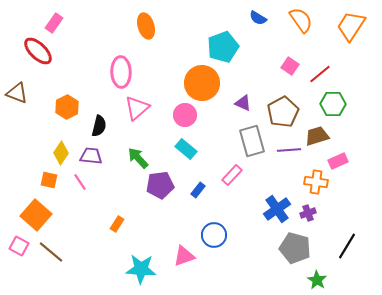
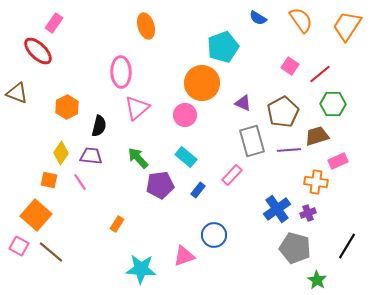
orange trapezoid at (351, 26): moved 4 px left
cyan rectangle at (186, 149): moved 8 px down
